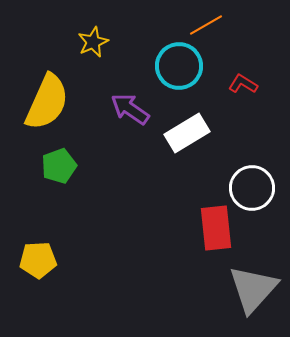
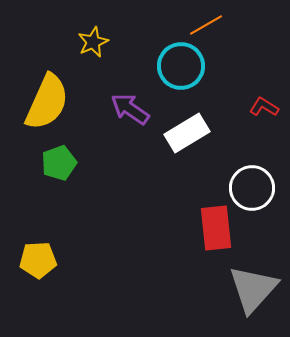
cyan circle: moved 2 px right
red L-shape: moved 21 px right, 23 px down
green pentagon: moved 3 px up
